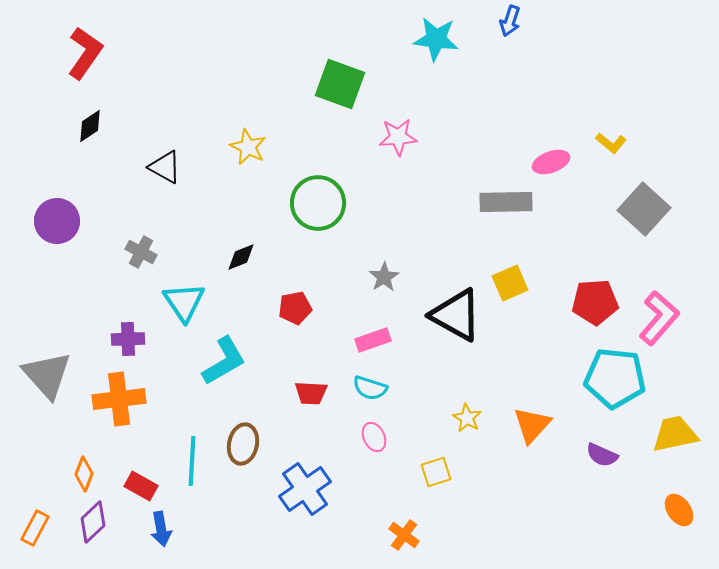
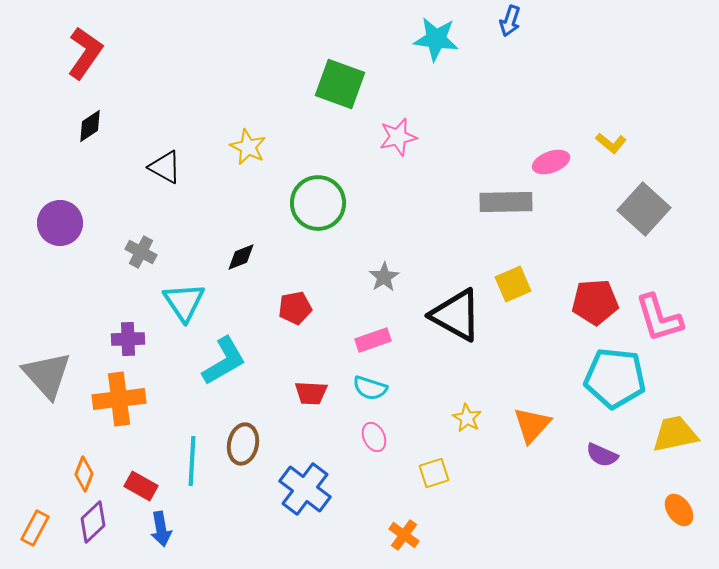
pink star at (398, 137): rotated 9 degrees counterclockwise
purple circle at (57, 221): moved 3 px right, 2 px down
yellow square at (510, 283): moved 3 px right, 1 px down
pink L-shape at (659, 318): rotated 122 degrees clockwise
yellow square at (436, 472): moved 2 px left, 1 px down
blue cross at (305, 489): rotated 18 degrees counterclockwise
